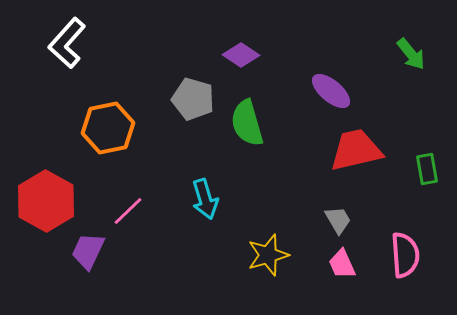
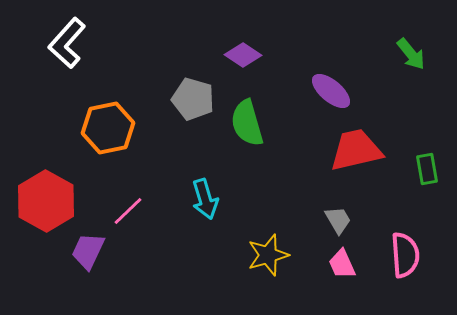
purple diamond: moved 2 px right
